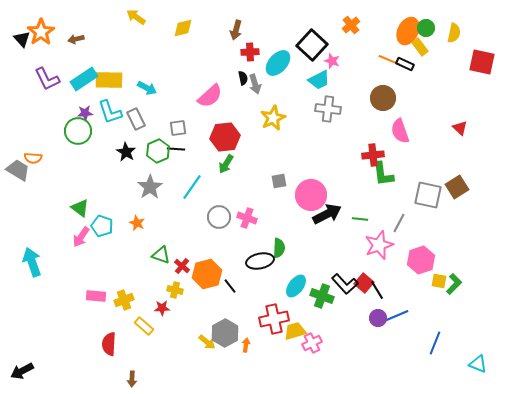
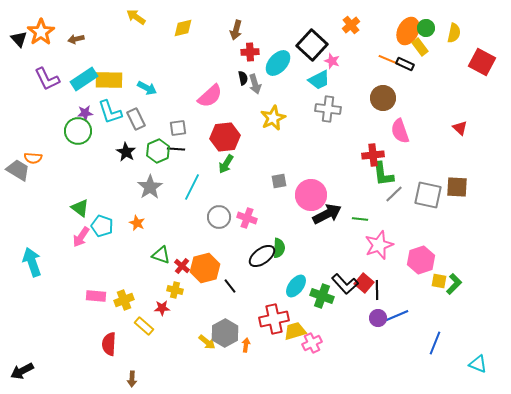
black triangle at (22, 39): moved 3 px left
red square at (482, 62): rotated 16 degrees clockwise
cyan line at (192, 187): rotated 8 degrees counterclockwise
brown square at (457, 187): rotated 35 degrees clockwise
gray line at (399, 223): moved 5 px left, 29 px up; rotated 18 degrees clockwise
black ellipse at (260, 261): moved 2 px right, 5 px up; rotated 24 degrees counterclockwise
orange hexagon at (207, 274): moved 2 px left, 6 px up
black line at (377, 290): rotated 30 degrees clockwise
